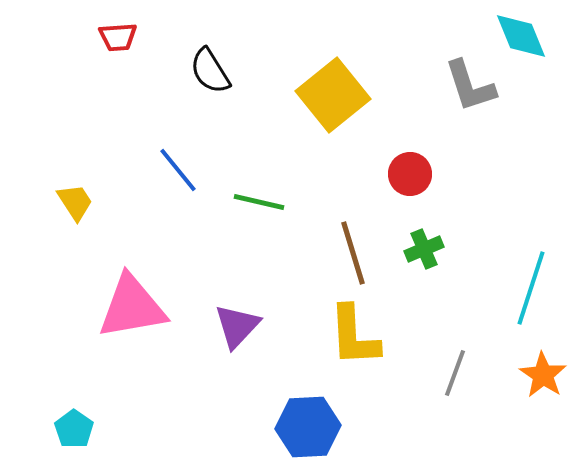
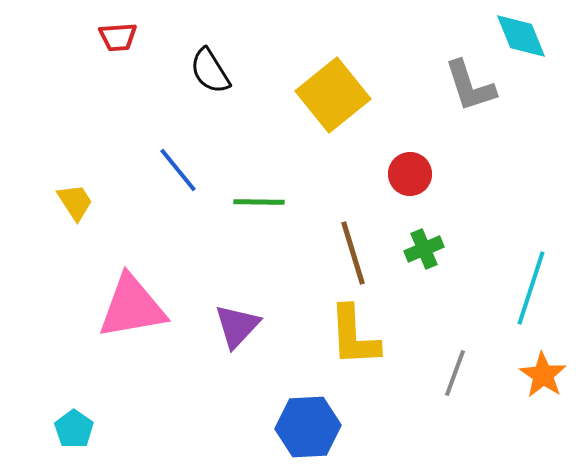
green line: rotated 12 degrees counterclockwise
